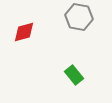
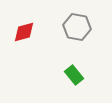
gray hexagon: moved 2 px left, 10 px down
